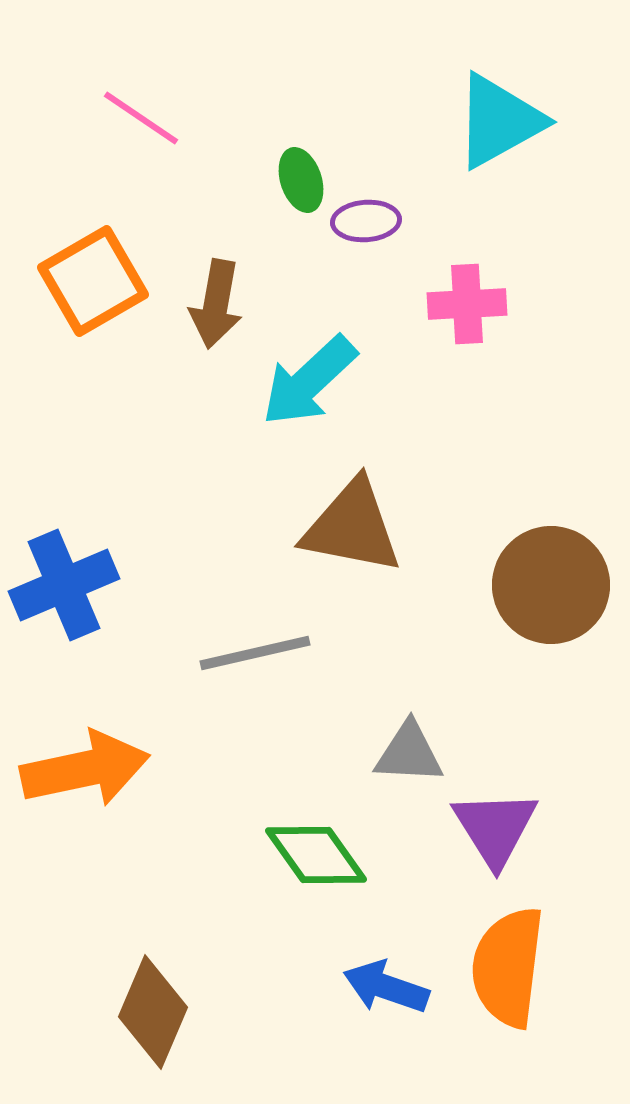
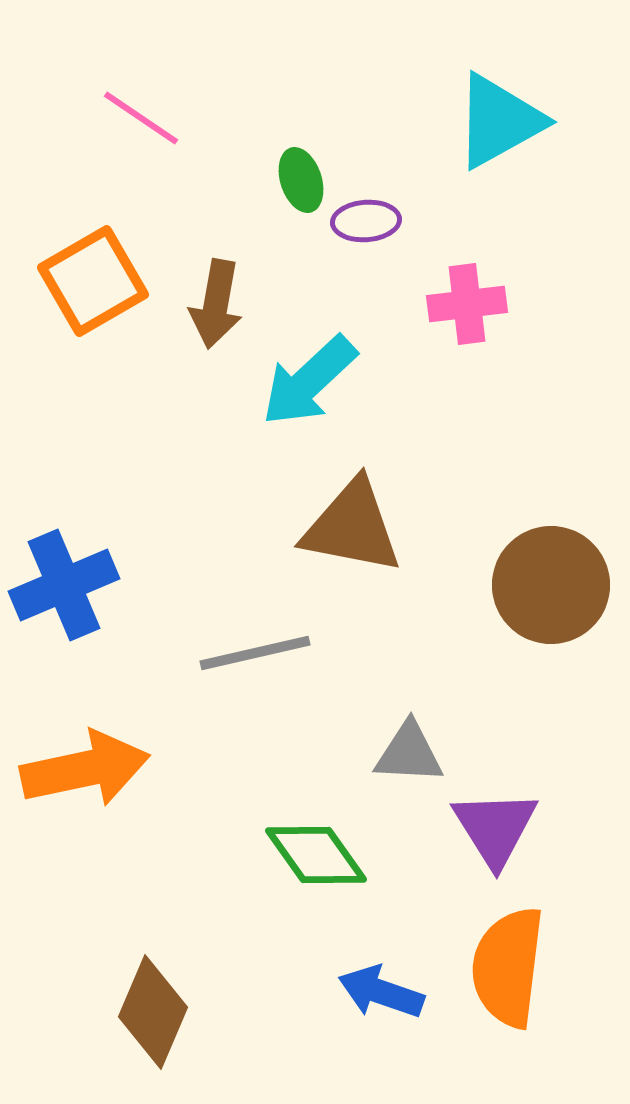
pink cross: rotated 4 degrees counterclockwise
blue arrow: moved 5 px left, 5 px down
